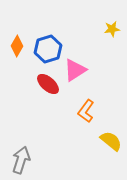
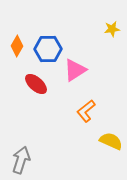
blue hexagon: rotated 16 degrees clockwise
red ellipse: moved 12 px left
orange L-shape: rotated 15 degrees clockwise
yellow semicircle: rotated 15 degrees counterclockwise
